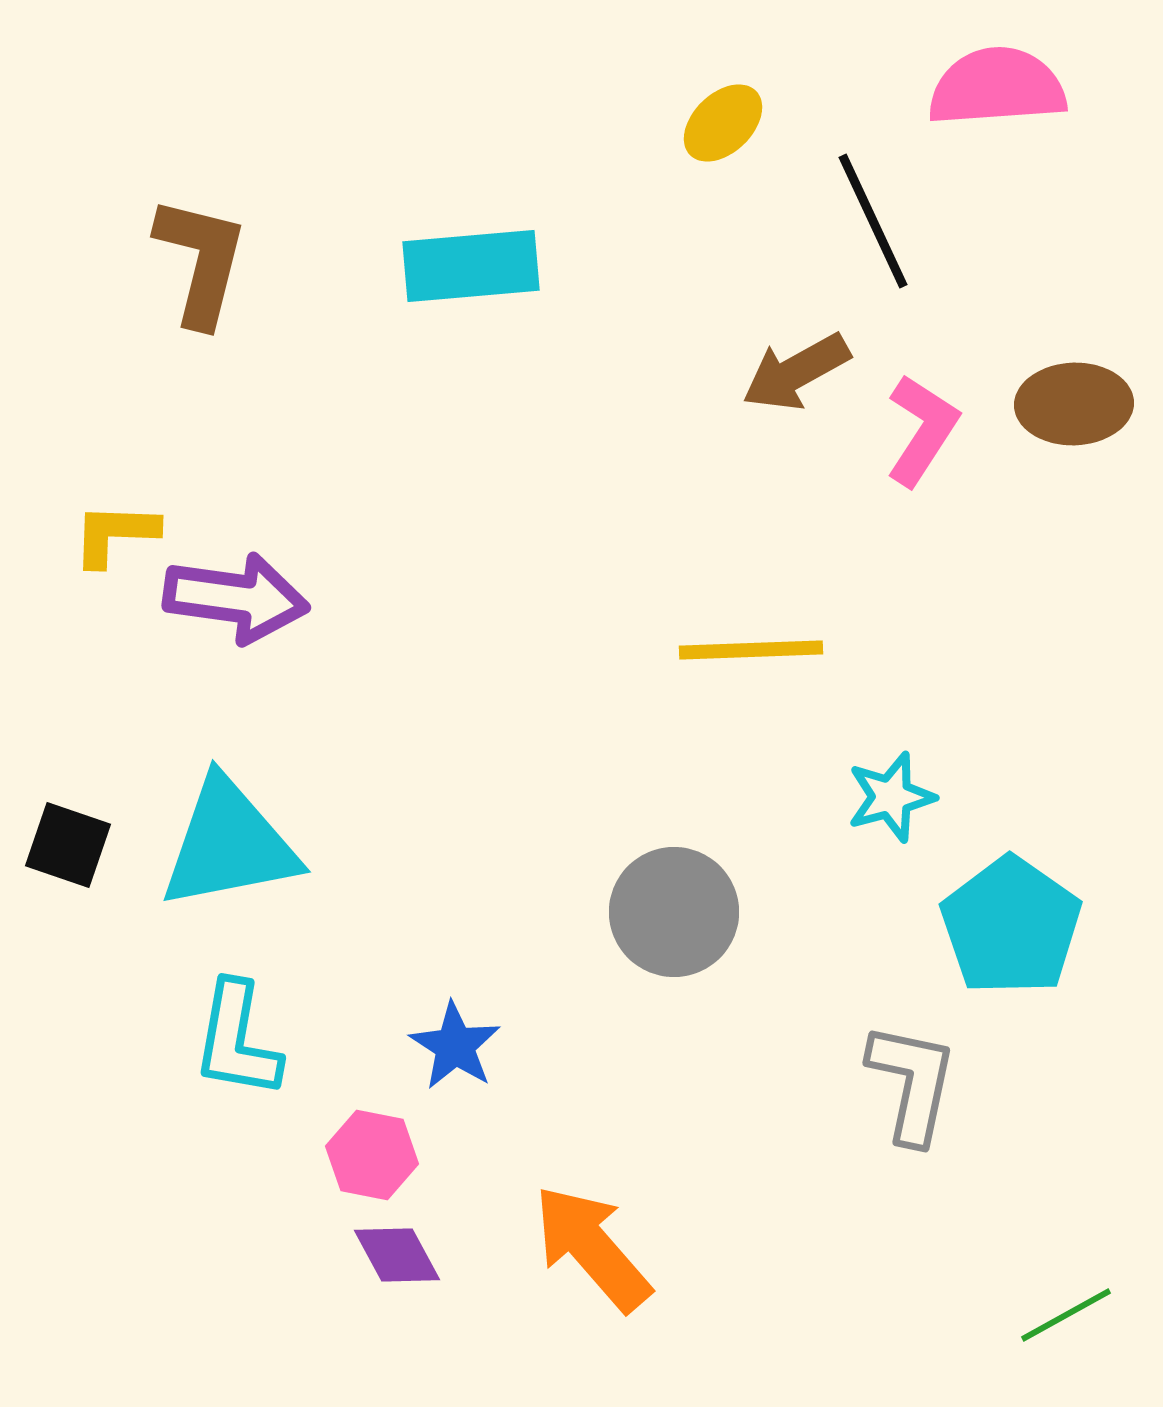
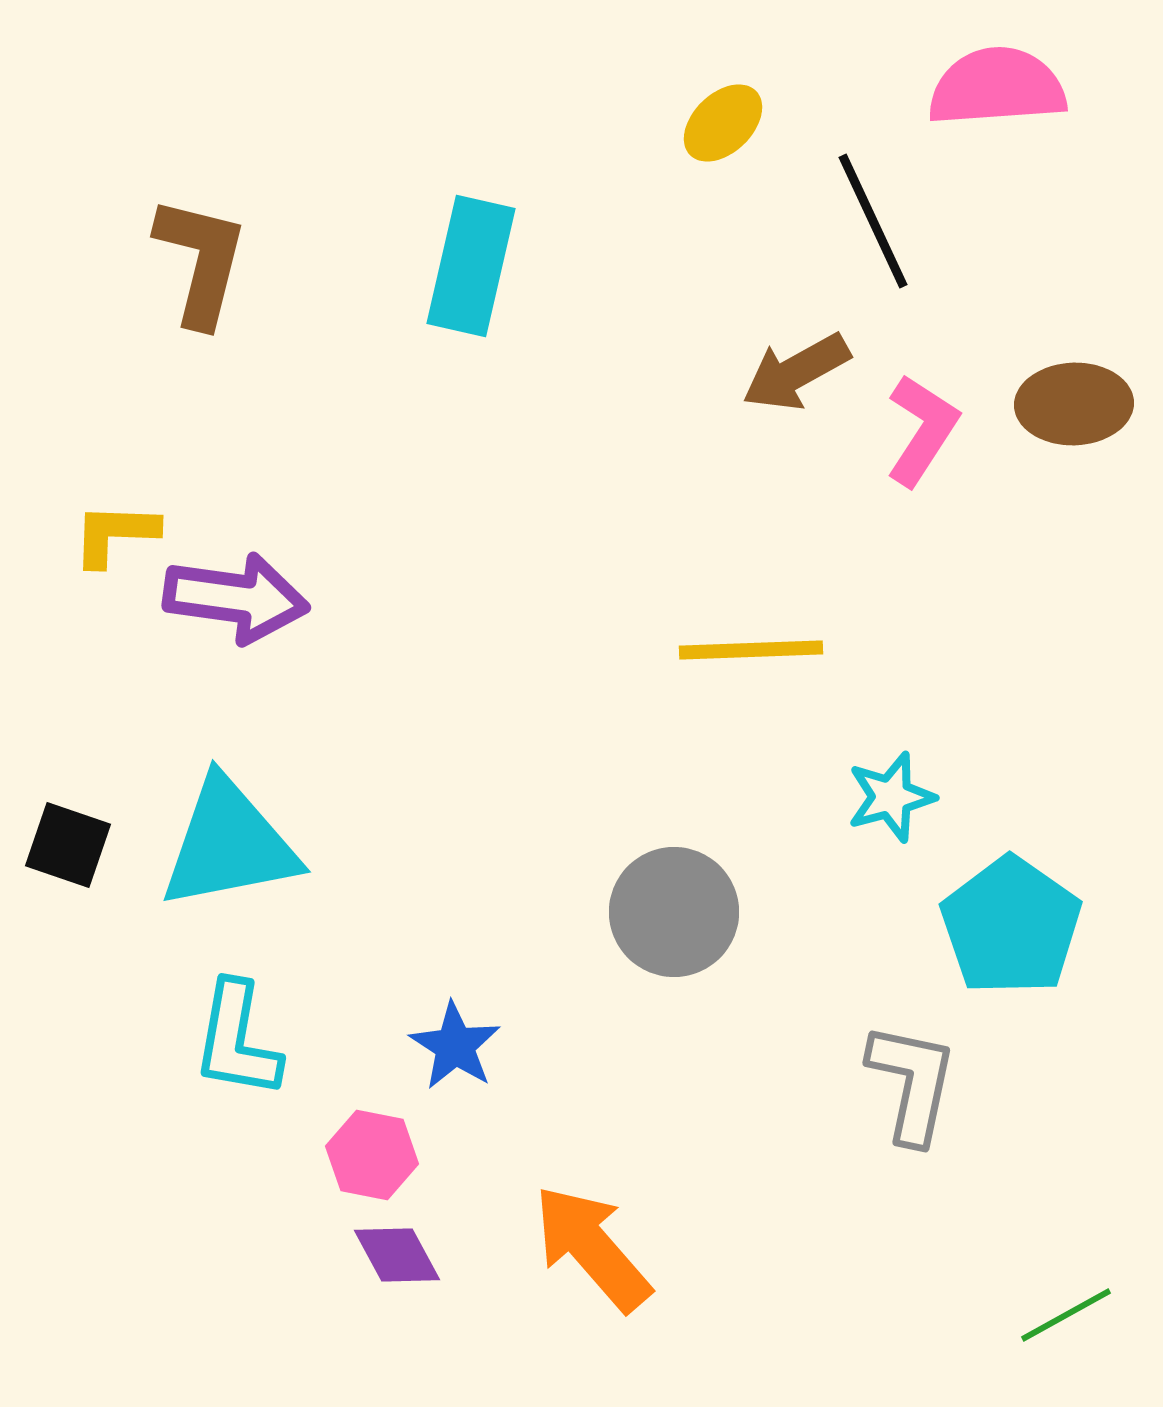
cyan rectangle: rotated 72 degrees counterclockwise
